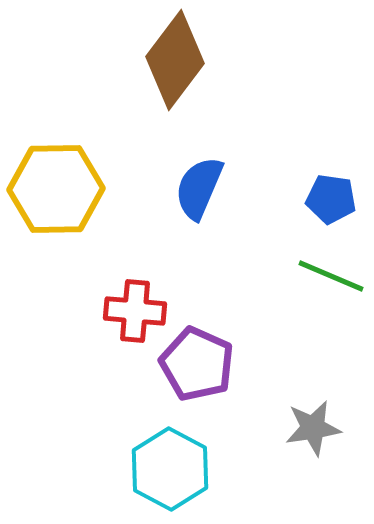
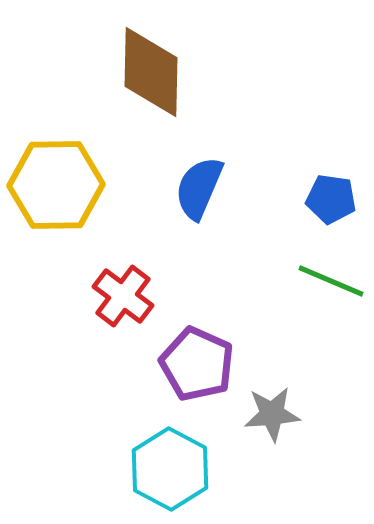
brown diamond: moved 24 px left, 12 px down; rotated 36 degrees counterclockwise
yellow hexagon: moved 4 px up
green line: moved 5 px down
red cross: moved 12 px left, 15 px up; rotated 32 degrees clockwise
gray star: moved 41 px left, 14 px up; rotated 4 degrees clockwise
